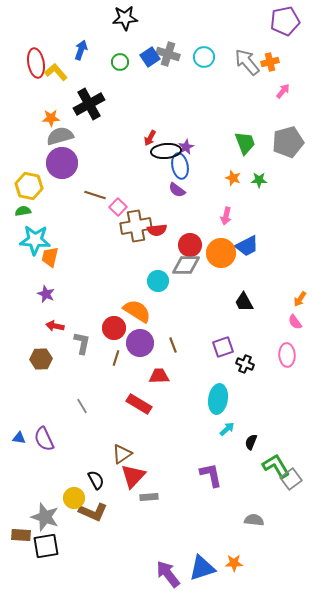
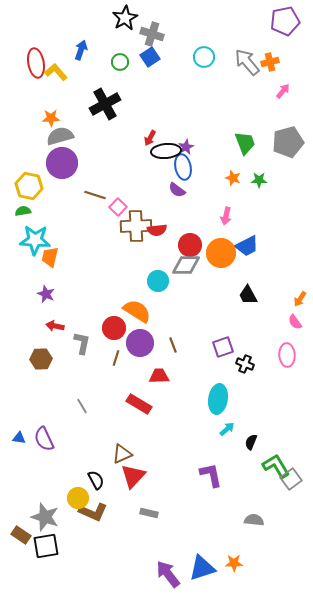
black star at (125, 18): rotated 25 degrees counterclockwise
gray cross at (168, 54): moved 16 px left, 20 px up
black cross at (89, 104): moved 16 px right
blue ellipse at (180, 166): moved 3 px right, 1 px down
brown cross at (136, 226): rotated 8 degrees clockwise
black trapezoid at (244, 302): moved 4 px right, 7 px up
brown triangle at (122, 454): rotated 10 degrees clockwise
gray rectangle at (149, 497): moved 16 px down; rotated 18 degrees clockwise
yellow circle at (74, 498): moved 4 px right
brown rectangle at (21, 535): rotated 30 degrees clockwise
